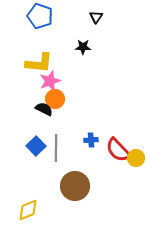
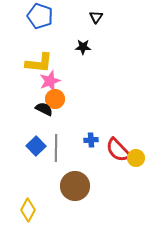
yellow diamond: rotated 40 degrees counterclockwise
